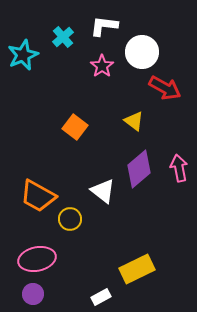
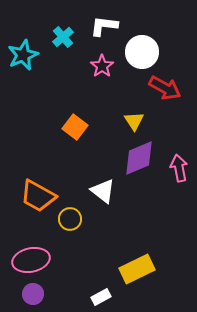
yellow triangle: rotated 20 degrees clockwise
purple diamond: moved 11 px up; rotated 18 degrees clockwise
pink ellipse: moved 6 px left, 1 px down
